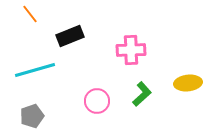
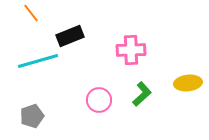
orange line: moved 1 px right, 1 px up
cyan line: moved 3 px right, 9 px up
pink circle: moved 2 px right, 1 px up
